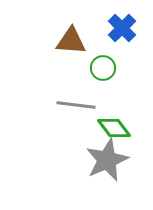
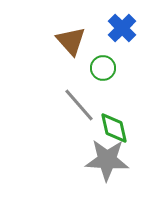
brown triangle: rotated 44 degrees clockwise
gray line: moved 3 px right; rotated 42 degrees clockwise
green diamond: rotated 24 degrees clockwise
gray star: rotated 27 degrees clockwise
